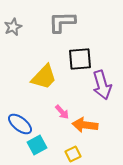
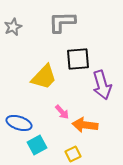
black square: moved 2 px left
blue ellipse: moved 1 px left, 1 px up; rotated 20 degrees counterclockwise
